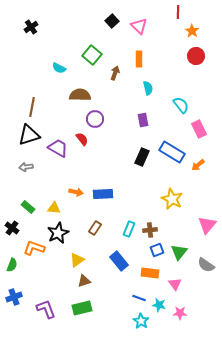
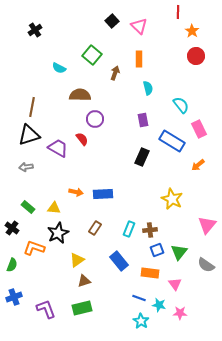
black cross at (31, 27): moved 4 px right, 3 px down
blue rectangle at (172, 152): moved 11 px up
